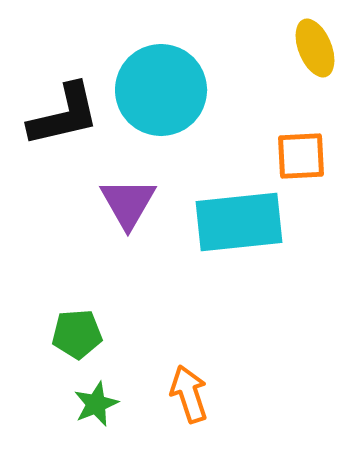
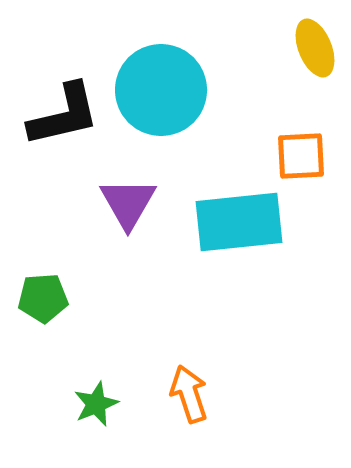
green pentagon: moved 34 px left, 36 px up
